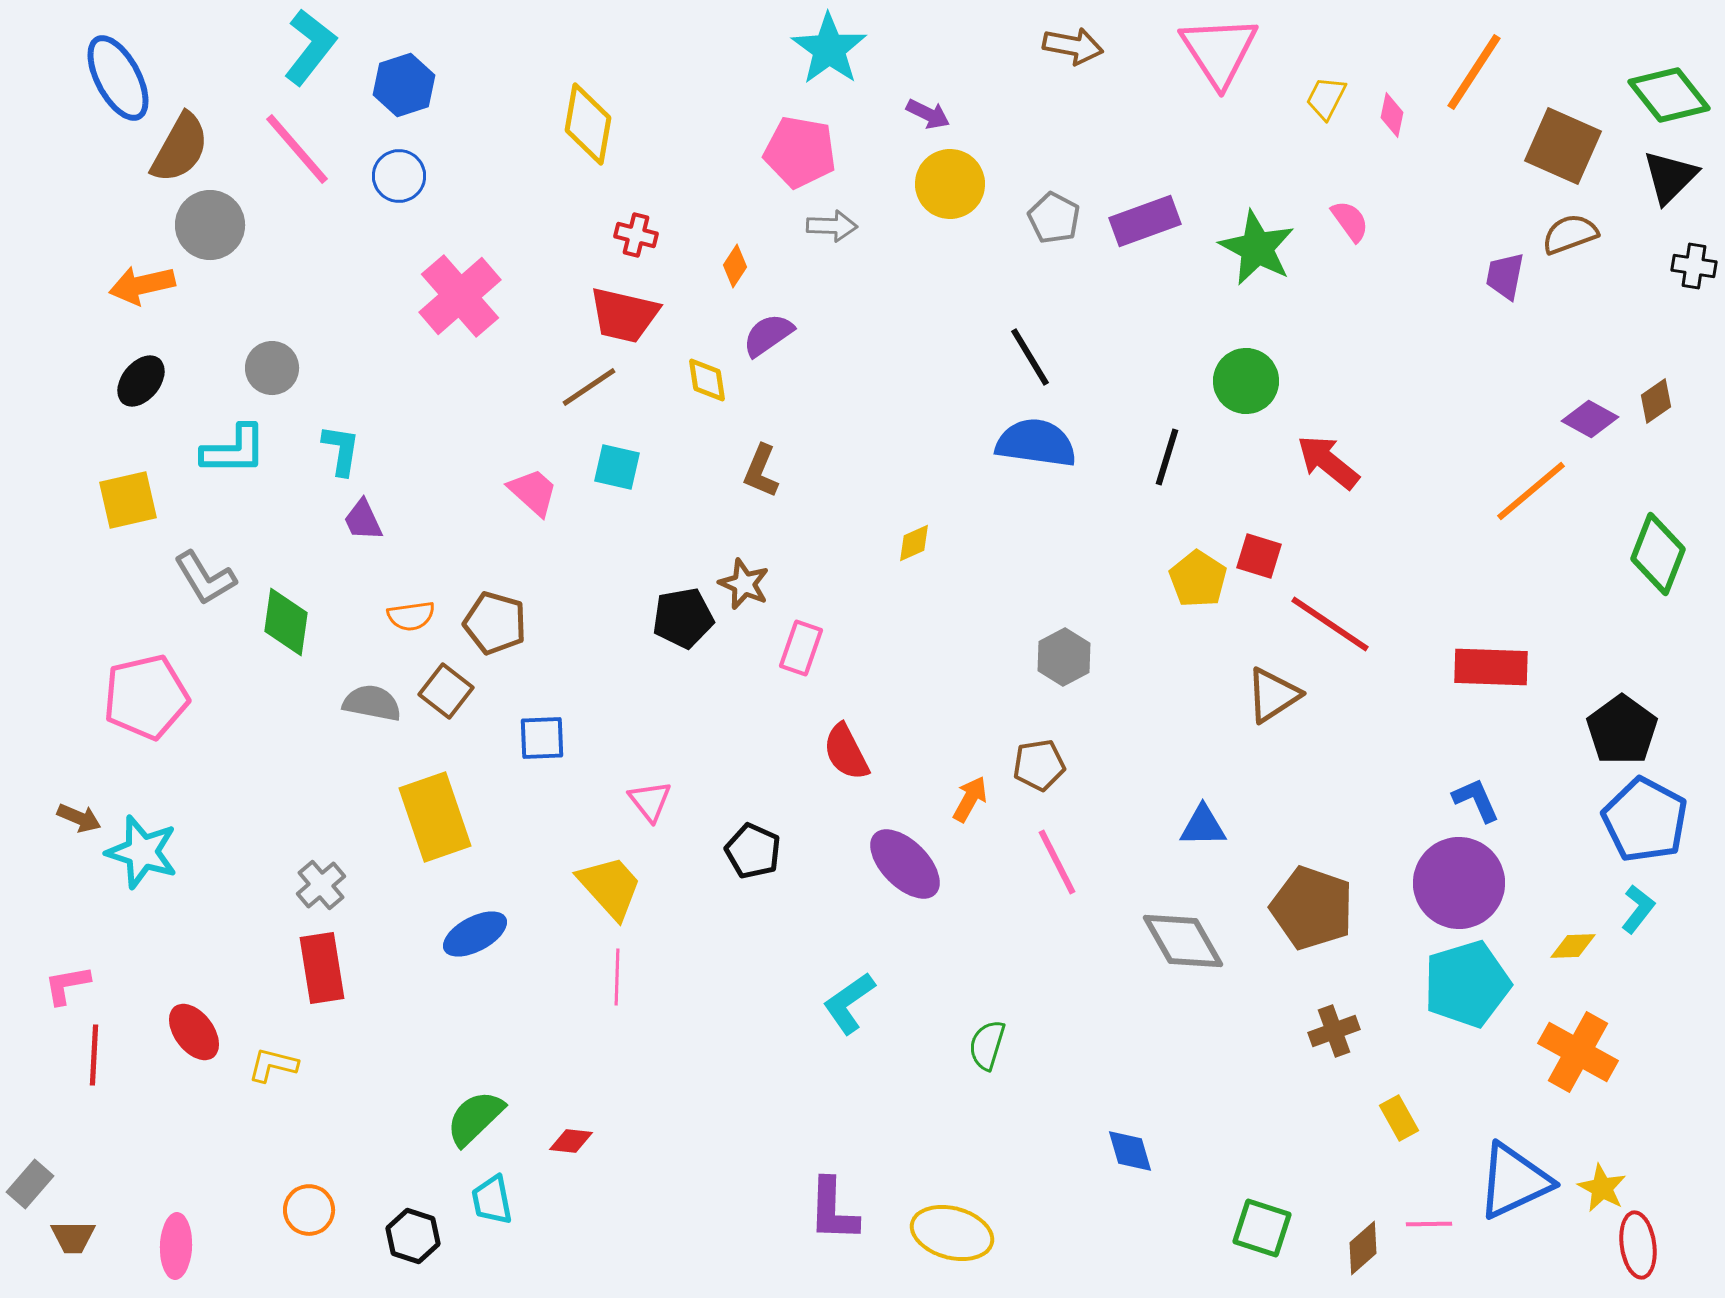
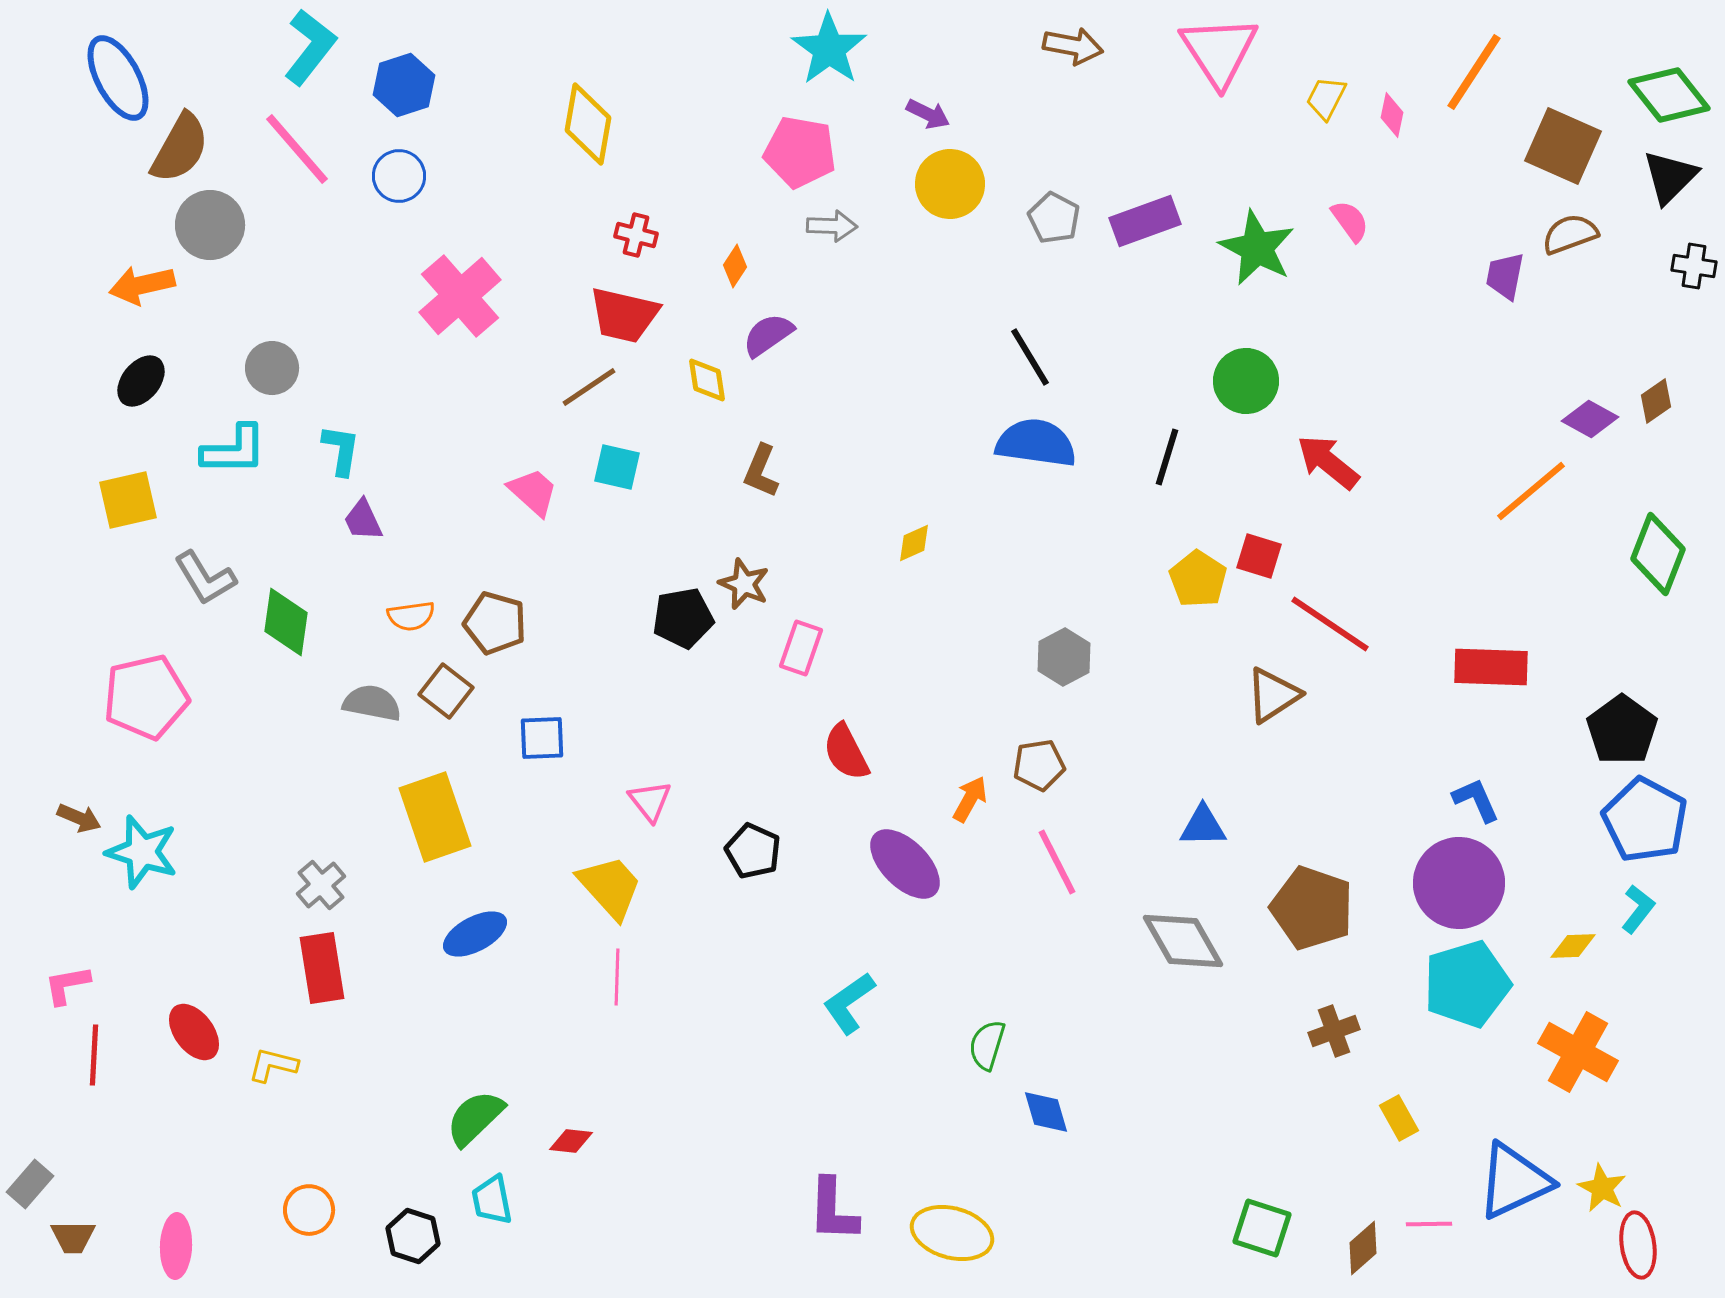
blue diamond at (1130, 1151): moved 84 px left, 39 px up
